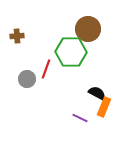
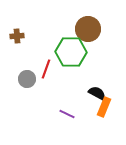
purple line: moved 13 px left, 4 px up
